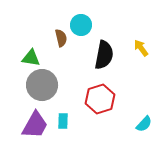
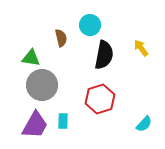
cyan circle: moved 9 px right
